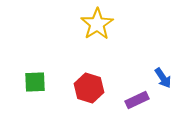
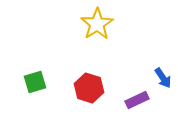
green square: rotated 15 degrees counterclockwise
